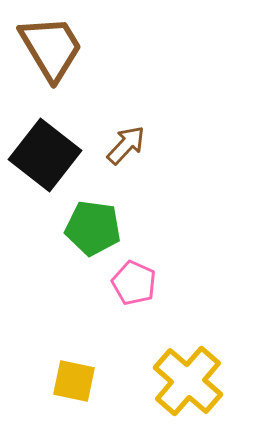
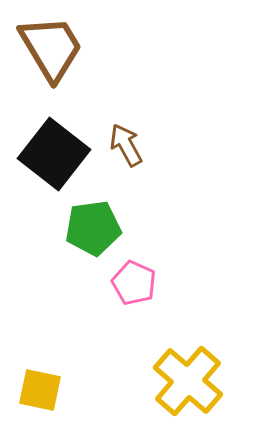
brown arrow: rotated 72 degrees counterclockwise
black square: moved 9 px right, 1 px up
green pentagon: rotated 16 degrees counterclockwise
yellow square: moved 34 px left, 9 px down
